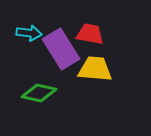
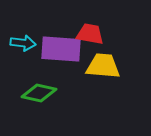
cyan arrow: moved 6 px left, 10 px down
purple rectangle: rotated 54 degrees counterclockwise
yellow trapezoid: moved 8 px right, 3 px up
